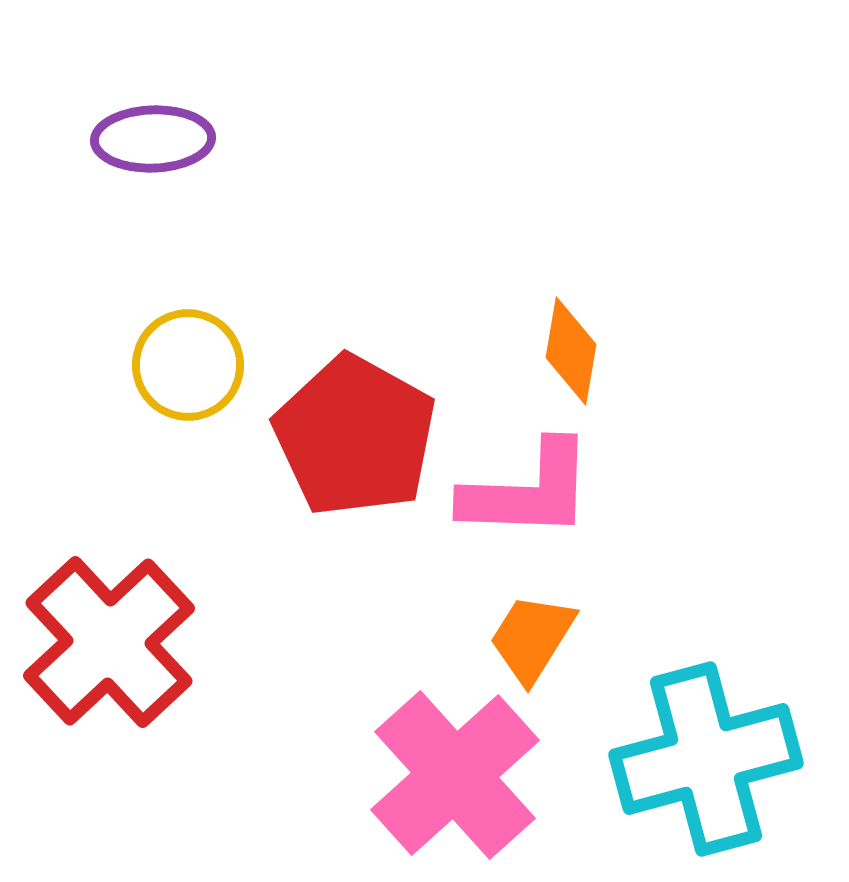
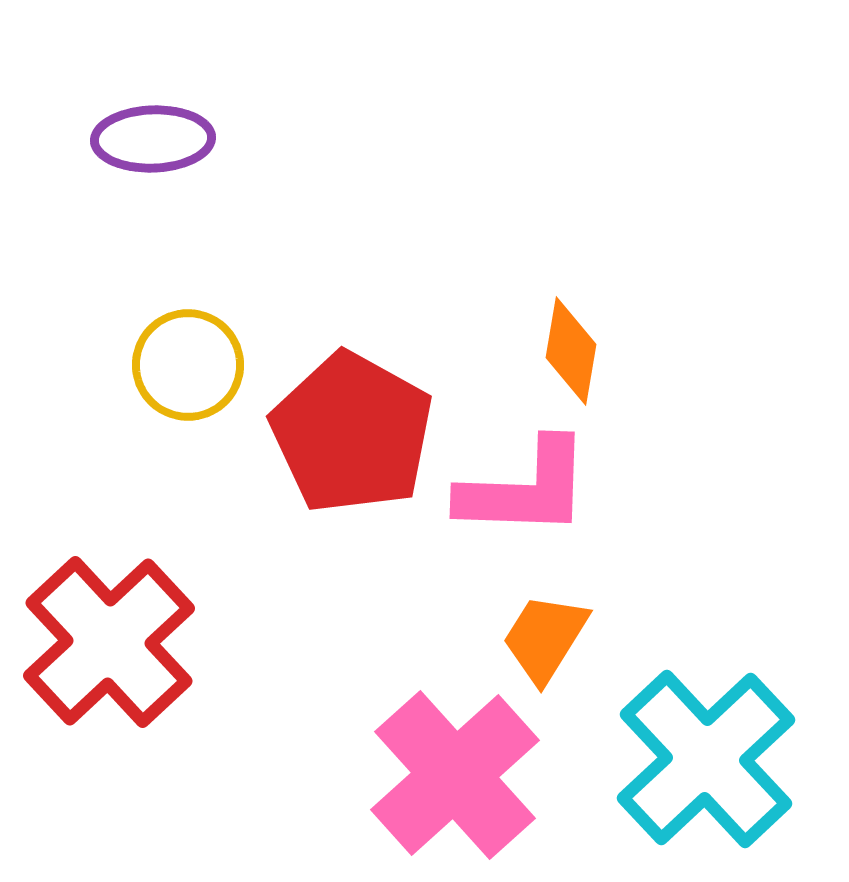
red pentagon: moved 3 px left, 3 px up
pink L-shape: moved 3 px left, 2 px up
orange trapezoid: moved 13 px right
cyan cross: rotated 28 degrees counterclockwise
